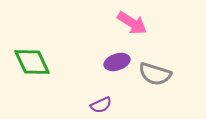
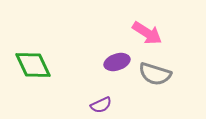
pink arrow: moved 15 px right, 10 px down
green diamond: moved 1 px right, 3 px down
